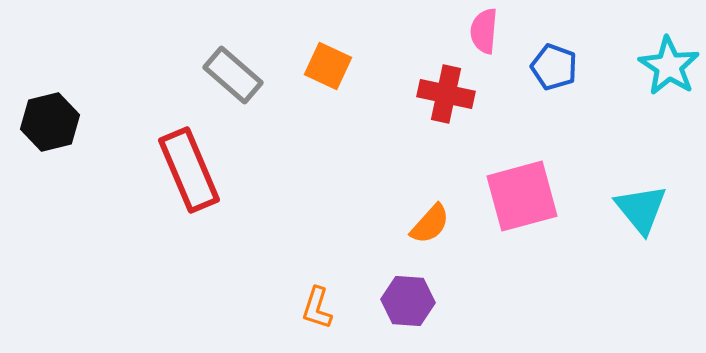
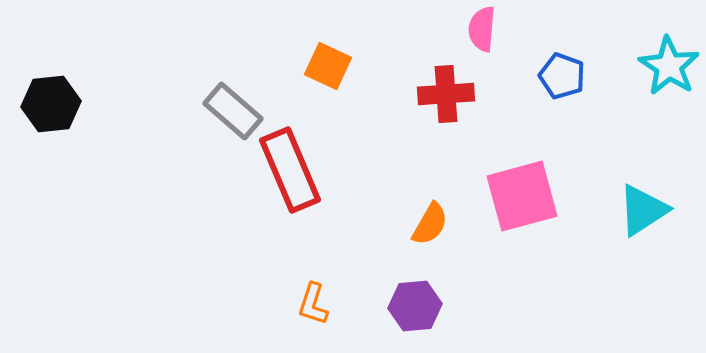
pink semicircle: moved 2 px left, 2 px up
blue pentagon: moved 8 px right, 9 px down
gray rectangle: moved 36 px down
red cross: rotated 16 degrees counterclockwise
black hexagon: moved 1 px right, 18 px up; rotated 8 degrees clockwise
red rectangle: moved 101 px right
cyan triangle: moved 2 px right, 1 px down; rotated 36 degrees clockwise
orange semicircle: rotated 12 degrees counterclockwise
purple hexagon: moved 7 px right, 5 px down; rotated 9 degrees counterclockwise
orange L-shape: moved 4 px left, 4 px up
